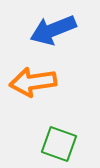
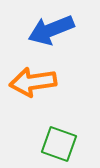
blue arrow: moved 2 px left
